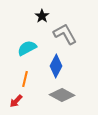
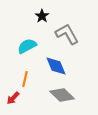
gray L-shape: moved 2 px right
cyan semicircle: moved 2 px up
blue diamond: rotated 50 degrees counterclockwise
gray diamond: rotated 15 degrees clockwise
red arrow: moved 3 px left, 3 px up
